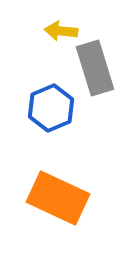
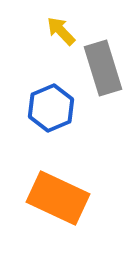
yellow arrow: rotated 40 degrees clockwise
gray rectangle: moved 8 px right
